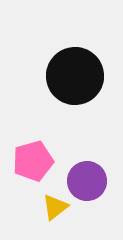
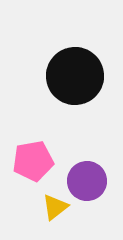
pink pentagon: rotated 6 degrees clockwise
